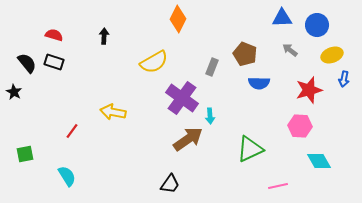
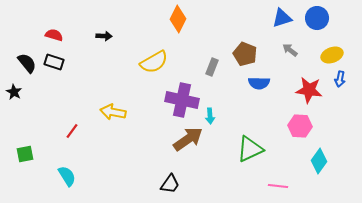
blue triangle: rotated 15 degrees counterclockwise
blue circle: moved 7 px up
black arrow: rotated 91 degrees clockwise
blue arrow: moved 4 px left
red star: rotated 24 degrees clockwise
purple cross: moved 2 px down; rotated 24 degrees counterclockwise
cyan diamond: rotated 65 degrees clockwise
pink line: rotated 18 degrees clockwise
